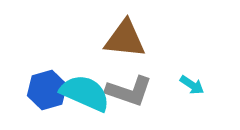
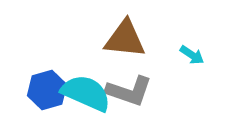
cyan arrow: moved 30 px up
cyan semicircle: moved 1 px right
